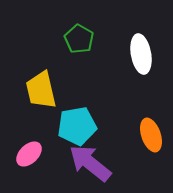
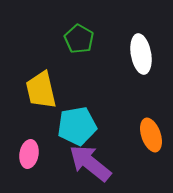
pink ellipse: rotated 36 degrees counterclockwise
